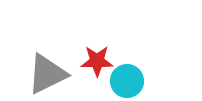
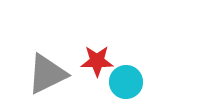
cyan circle: moved 1 px left, 1 px down
